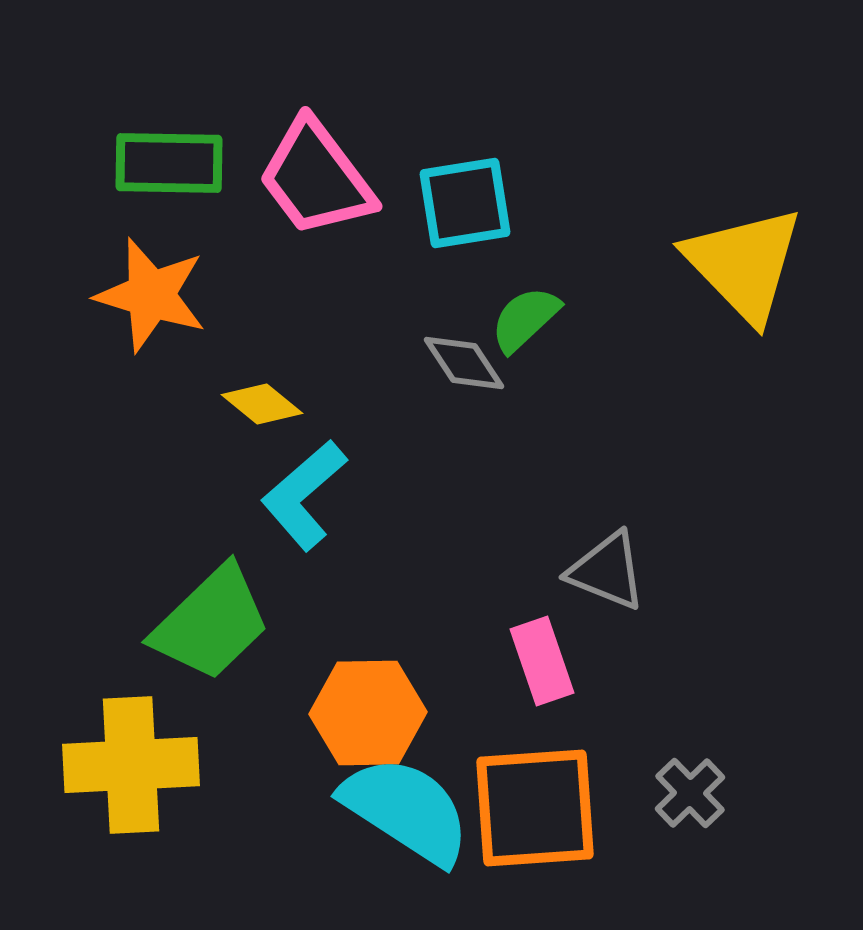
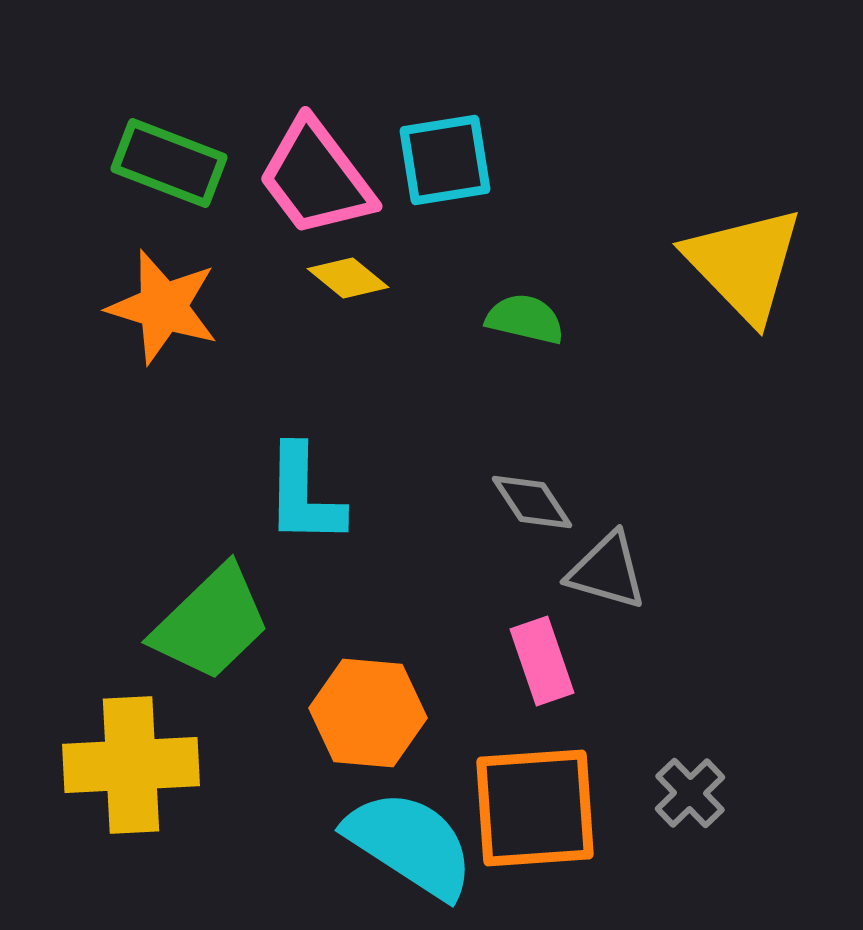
green rectangle: rotated 20 degrees clockwise
cyan square: moved 20 px left, 43 px up
orange star: moved 12 px right, 12 px down
green semicircle: rotated 56 degrees clockwise
gray diamond: moved 68 px right, 139 px down
yellow diamond: moved 86 px right, 126 px up
cyan L-shape: rotated 48 degrees counterclockwise
gray triangle: rotated 6 degrees counterclockwise
orange hexagon: rotated 6 degrees clockwise
cyan semicircle: moved 4 px right, 34 px down
